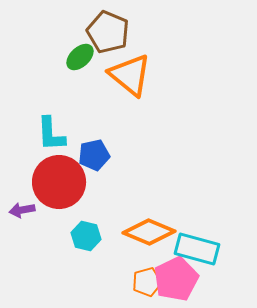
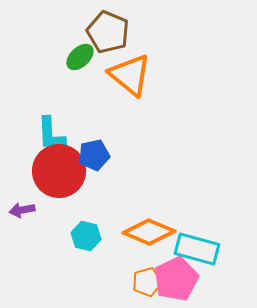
red circle: moved 11 px up
